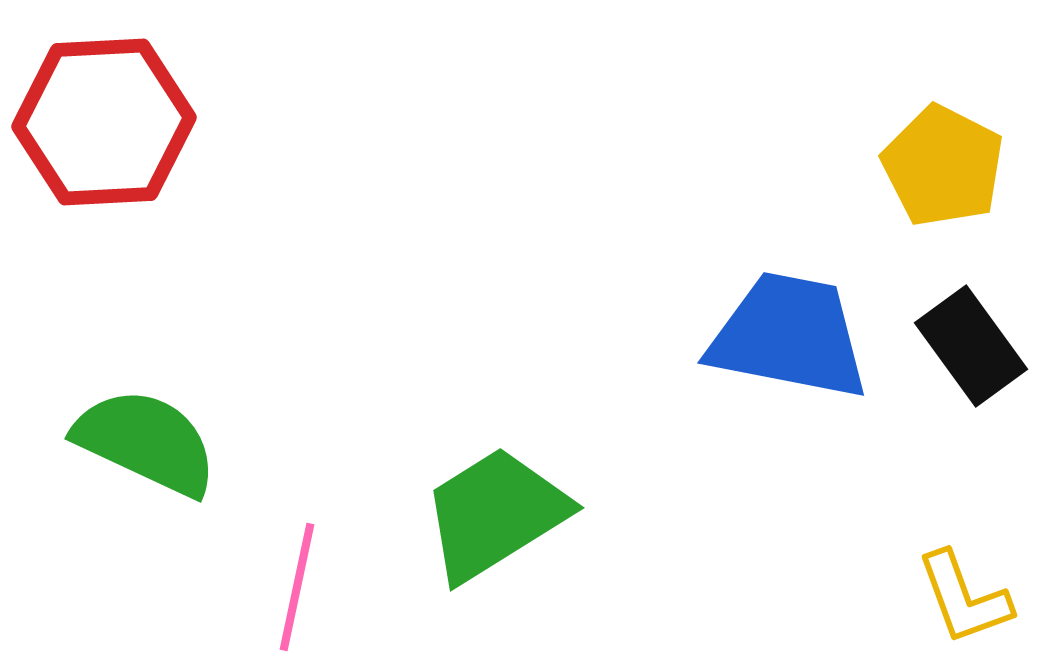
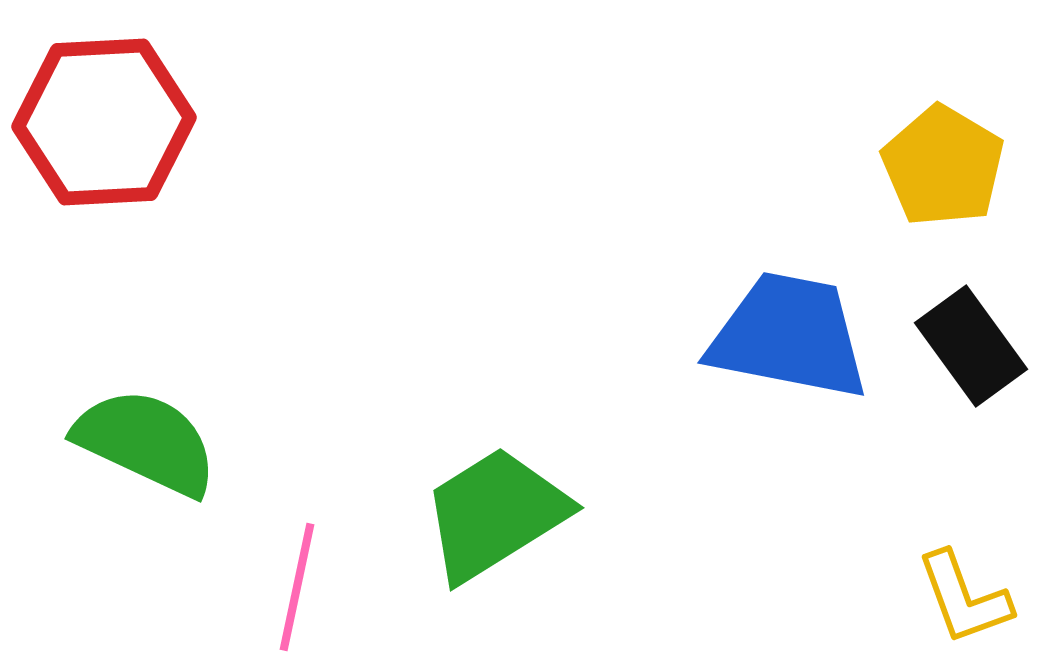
yellow pentagon: rotated 4 degrees clockwise
